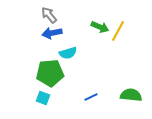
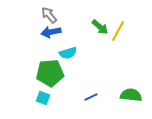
green arrow: rotated 18 degrees clockwise
blue arrow: moved 1 px left, 1 px up
